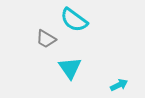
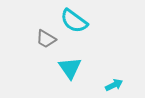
cyan semicircle: moved 1 px down
cyan arrow: moved 5 px left
